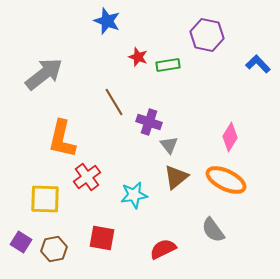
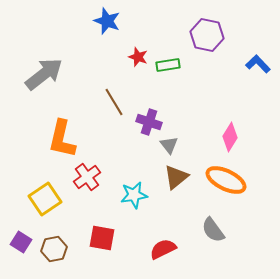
yellow square: rotated 36 degrees counterclockwise
